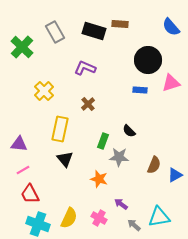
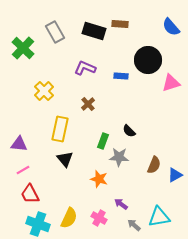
green cross: moved 1 px right, 1 px down
blue rectangle: moved 19 px left, 14 px up
